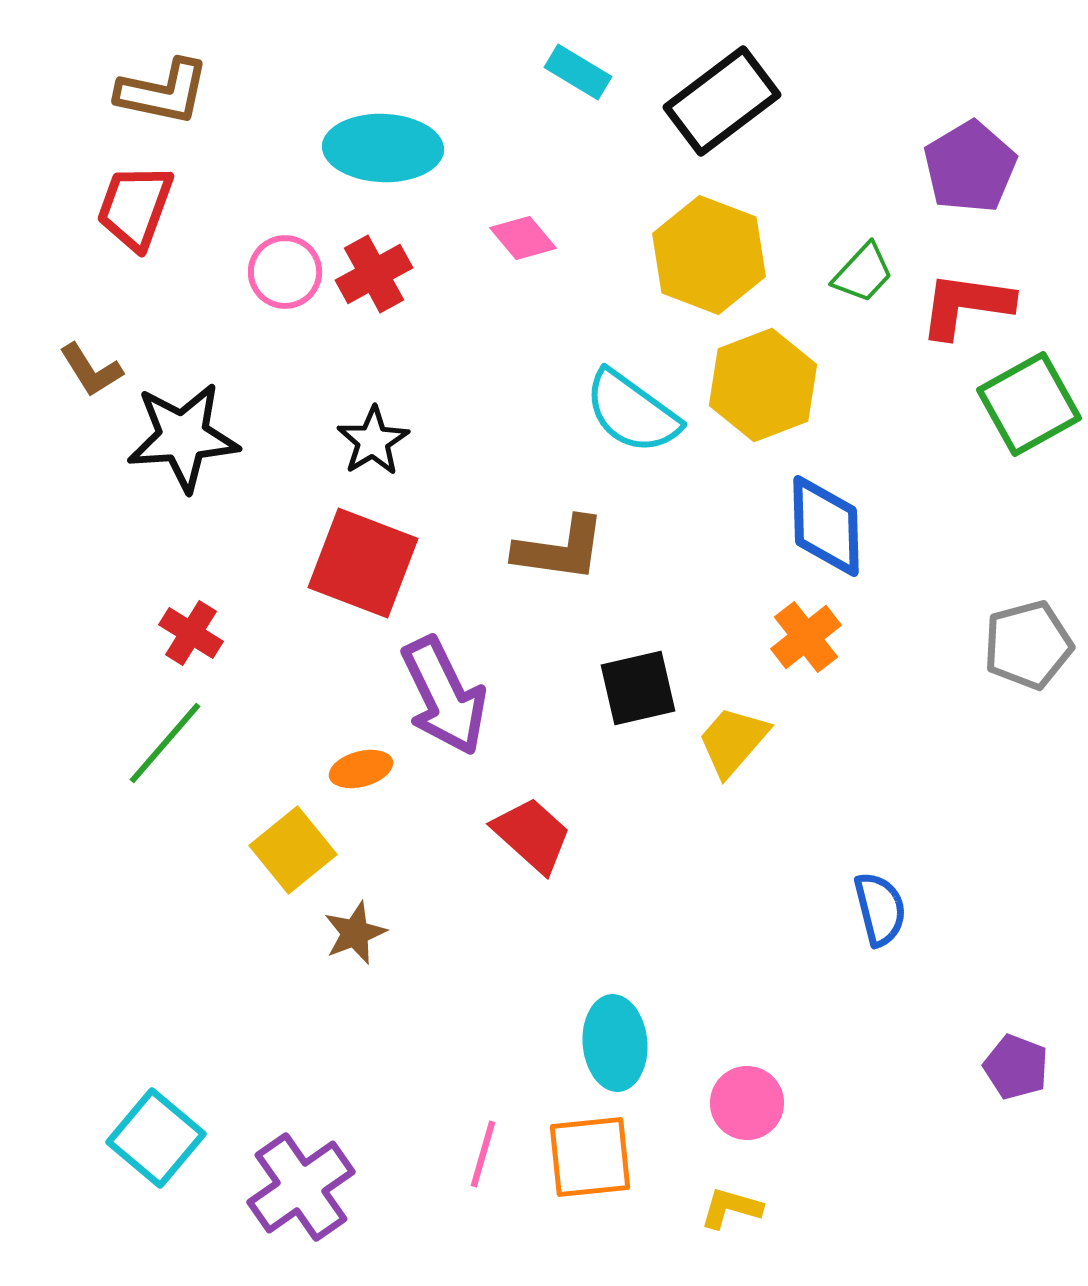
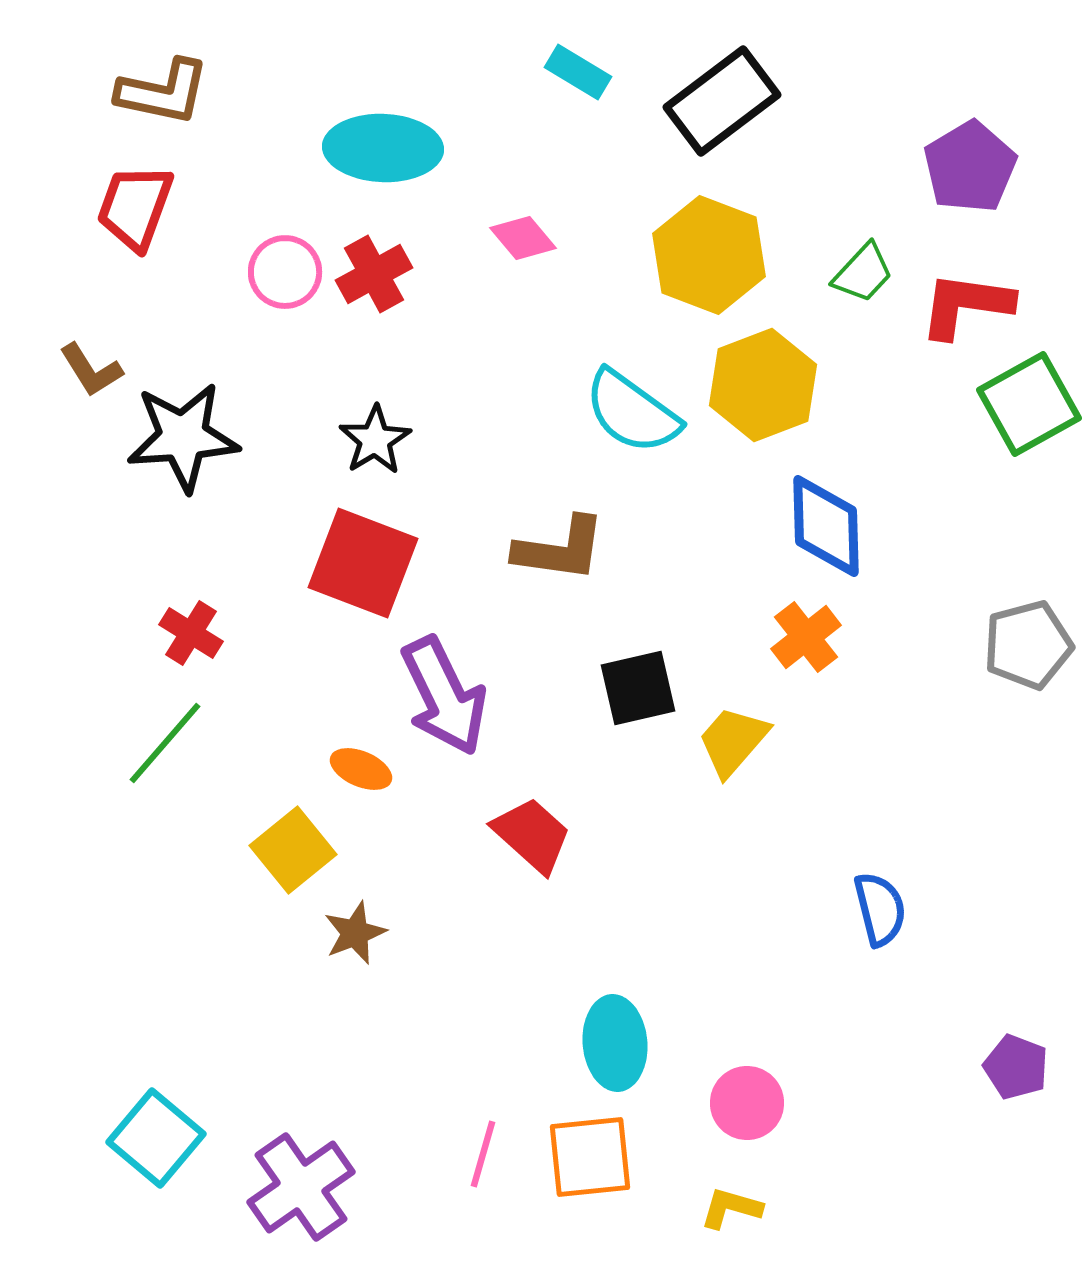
black star at (373, 441): moved 2 px right, 1 px up
orange ellipse at (361, 769): rotated 38 degrees clockwise
